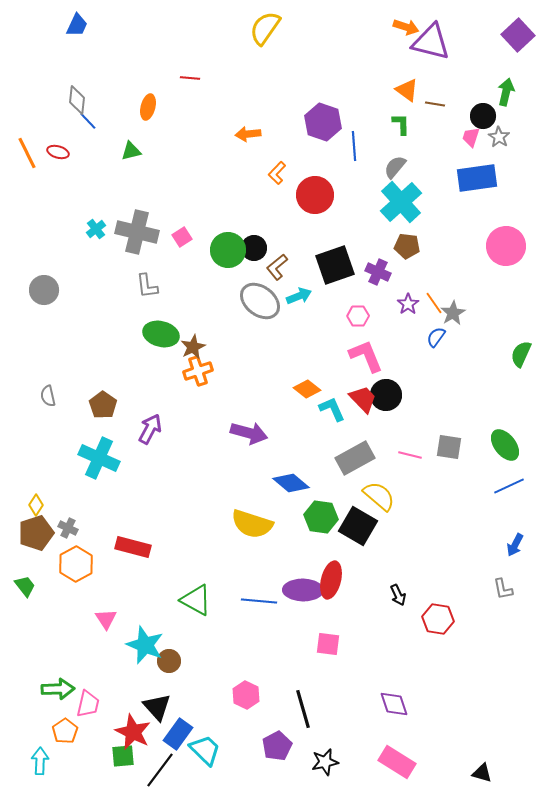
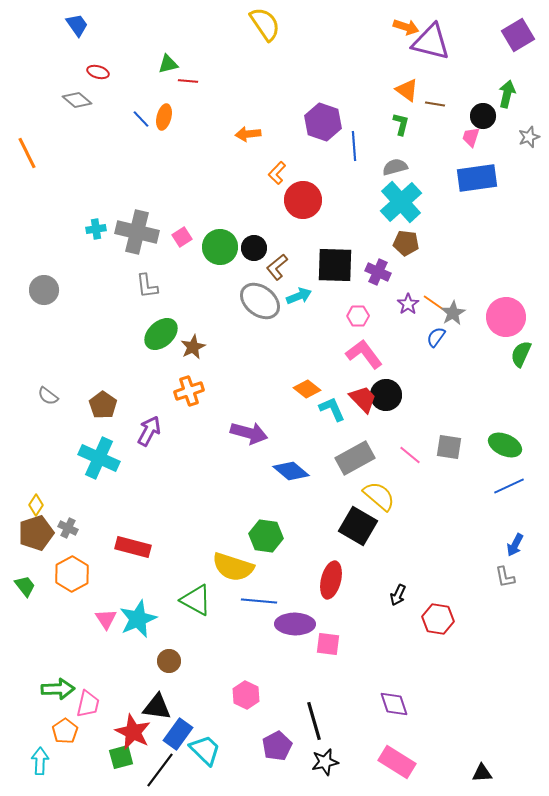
blue trapezoid at (77, 25): rotated 60 degrees counterclockwise
yellow semicircle at (265, 28): moved 4 px up; rotated 111 degrees clockwise
purple square at (518, 35): rotated 12 degrees clockwise
red line at (190, 78): moved 2 px left, 3 px down
green arrow at (506, 92): moved 1 px right, 2 px down
gray diamond at (77, 100): rotated 56 degrees counterclockwise
orange ellipse at (148, 107): moved 16 px right, 10 px down
blue line at (88, 121): moved 53 px right, 2 px up
green L-shape at (401, 124): rotated 15 degrees clockwise
gray star at (499, 137): moved 30 px right; rotated 20 degrees clockwise
green triangle at (131, 151): moved 37 px right, 87 px up
red ellipse at (58, 152): moved 40 px right, 80 px up
gray semicircle at (395, 167): rotated 35 degrees clockwise
red circle at (315, 195): moved 12 px left, 5 px down
cyan cross at (96, 229): rotated 30 degrees clockwise
brown pentagon at (407, 246): moved 1 px left, 3 px up
pink circle at (506, 246): moved 71 px down
green circle at (228, 250): moved 8 px left, 3 px up
black square at (335, 265): rotated 21 degrees clockwise
orange line at (434, 303): rotated 20 degrees counterclockwise
green ellipse at (161, 334): rotated 56 degrees counterclockwise
pink L-shape at (366, 356): moved 2 px left, 2 px up; rotated 15 degrees counterclockwise
orange cross at (198, 371): moved 9 px left, 20 px down
gray semicircle at (48, 396): rotated 40 degrees counterclockwise
purple arrow at (150, 429): moved 1 px left, 2 px down
green ellipse at (505, 445): rotated 28 degrees counterclockwise
pink line at (410, 455): rotated 25 degrees clockwise
blue diamond at (291, 483): moved 12 px up
green hexagon at (321, 517): moved 55 px left, 19 px down
yellow semicircle at (252, 524): moved 19 px left, 43 px down
orange hexagon at (76, 564): moved 4 px left, 10 px down
gray L-shape at (503, 589): moved 2 px right, 12 px up
purple ellipse at (303, 590): moved 8 px left, 34 px down
black arrow at (398, 595): rotated 50 degrees clockwise
cyan star at (145, 645): moved 7 px left, 26 px up; rotated 27 degrees clockwise
black triangle at (157, 707): rotated 40 degrees counterclockwise
black line at (303, 709): moved 11 px right, 12 px down
green square at (123, 756): moved 2 px left, 1 px down; rotated 10 degrees counterclockwise
black triangle at (482, 773): rotated 20 degrees counterclockwise
